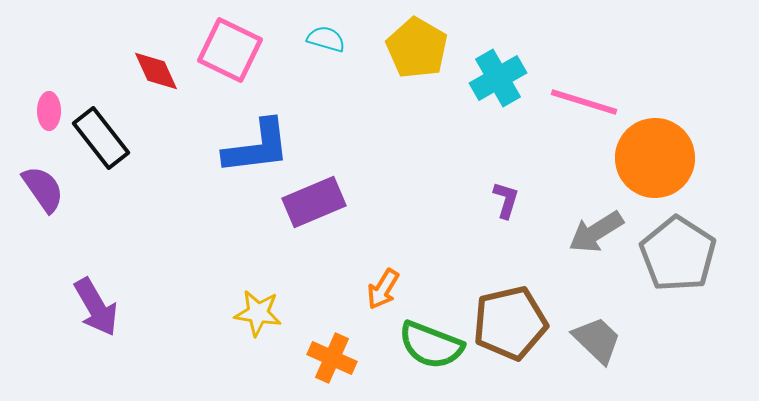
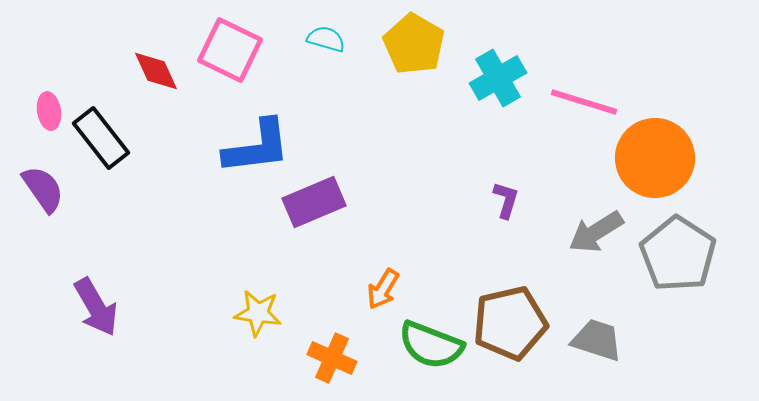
yellow pentagon: moved 3 px left, 4 px up
pink ellipse: rotated 9 degrees counterclockwise
gray trapezoid: rotated 26 degrees counterclockwise
